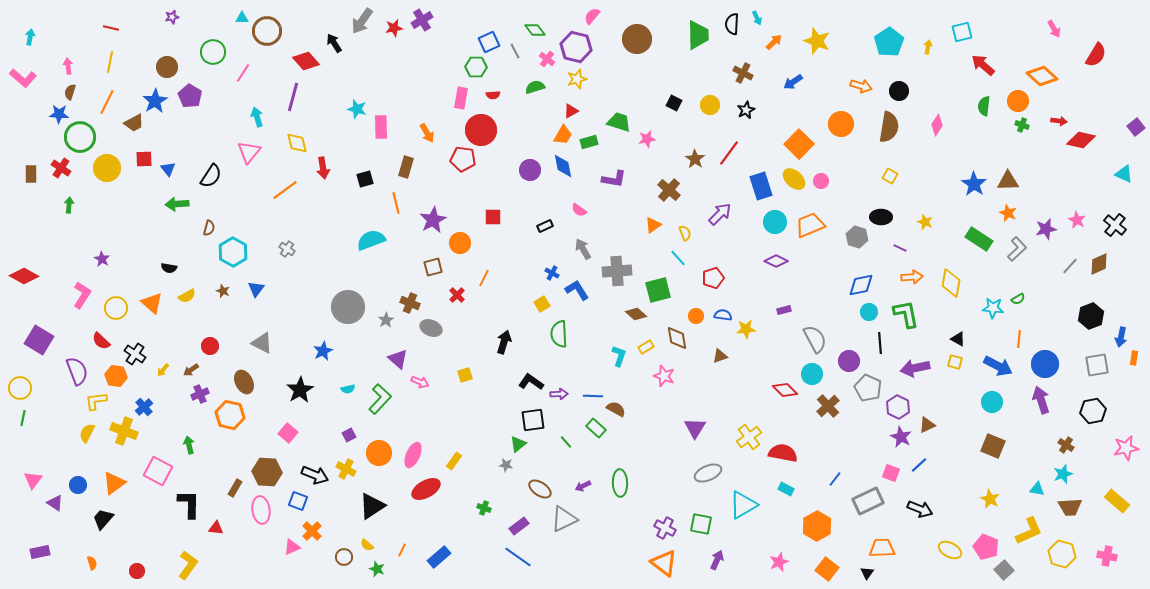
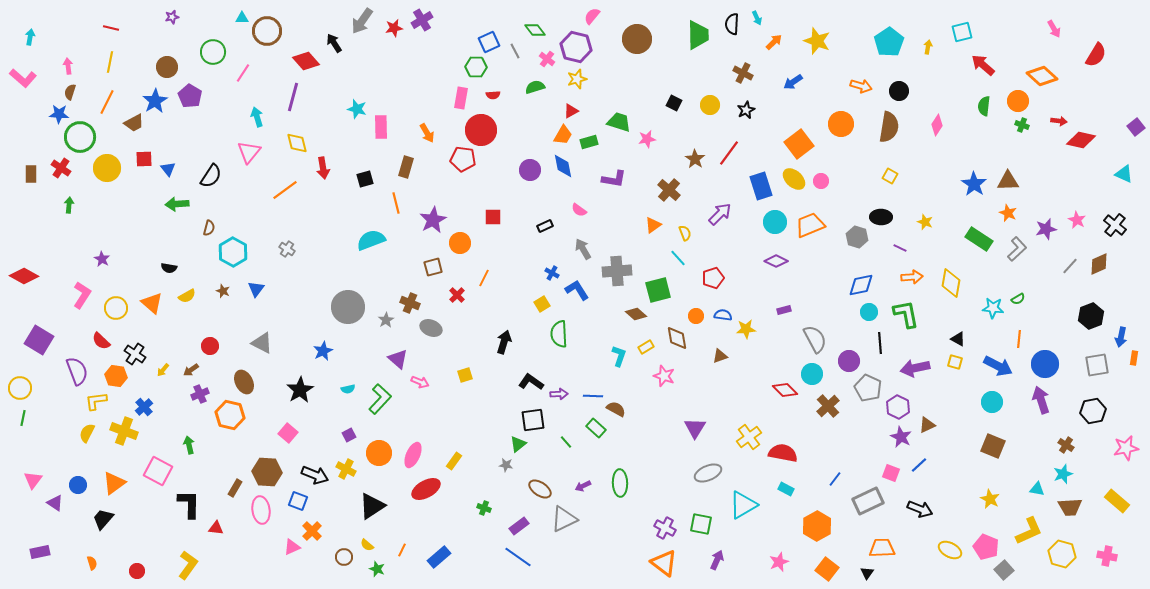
orange square at (799, 144): rotated 8 degrees clockwise
